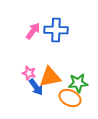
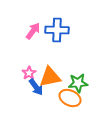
blue cross: moved 1 px right
pink star: rotated 24 degrees clockwise
